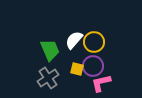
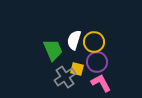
white semicircle: rotated 24 degrees counterclockwise
green trapezoid: moved 3 px right
purple circle: moved 4 px right, 4 px up
gray cross: moved 17 px right, 1 px up
pink L-shape: rotated 75 degrees clockwise
